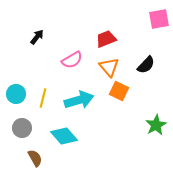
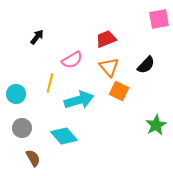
yellow line: moved 7 px right, 15 px up
brown semicircle: moved 2 px left
